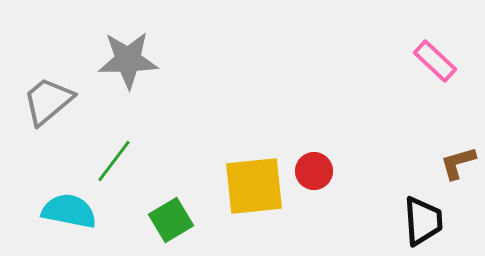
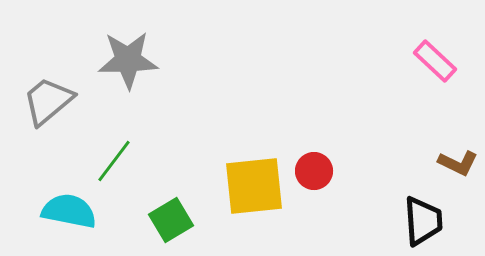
brown L-shape: rotated 138 degrees counterclockwise
